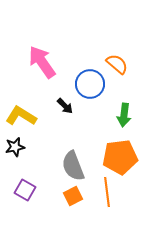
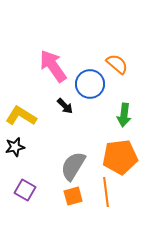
pink arrow: moved 11 px right, 4 px down
gray semicircle: rotated 52 degrees clockwise
orange line: moved 1 px left
orange square: rotated 12 degrees clockwise
